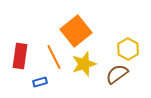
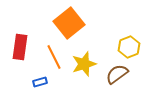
orange square: moved 7 px left, 8 px up
yellow hexagon: moved 1 px right, 2 px up; rotated 10 degrees clockwise
red rectangle: moved 9 px up
